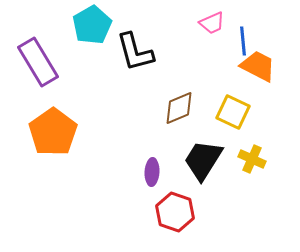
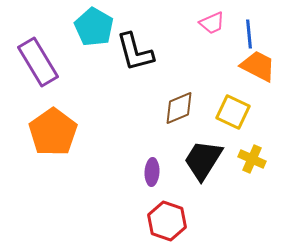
cyan pentagon: moved 2 px right, 2 px down; rotated 12 degrees counterclockwise
blue line: moved 6 px right, 7 px up
red hexagon: moved 8 px left, 9 px down
